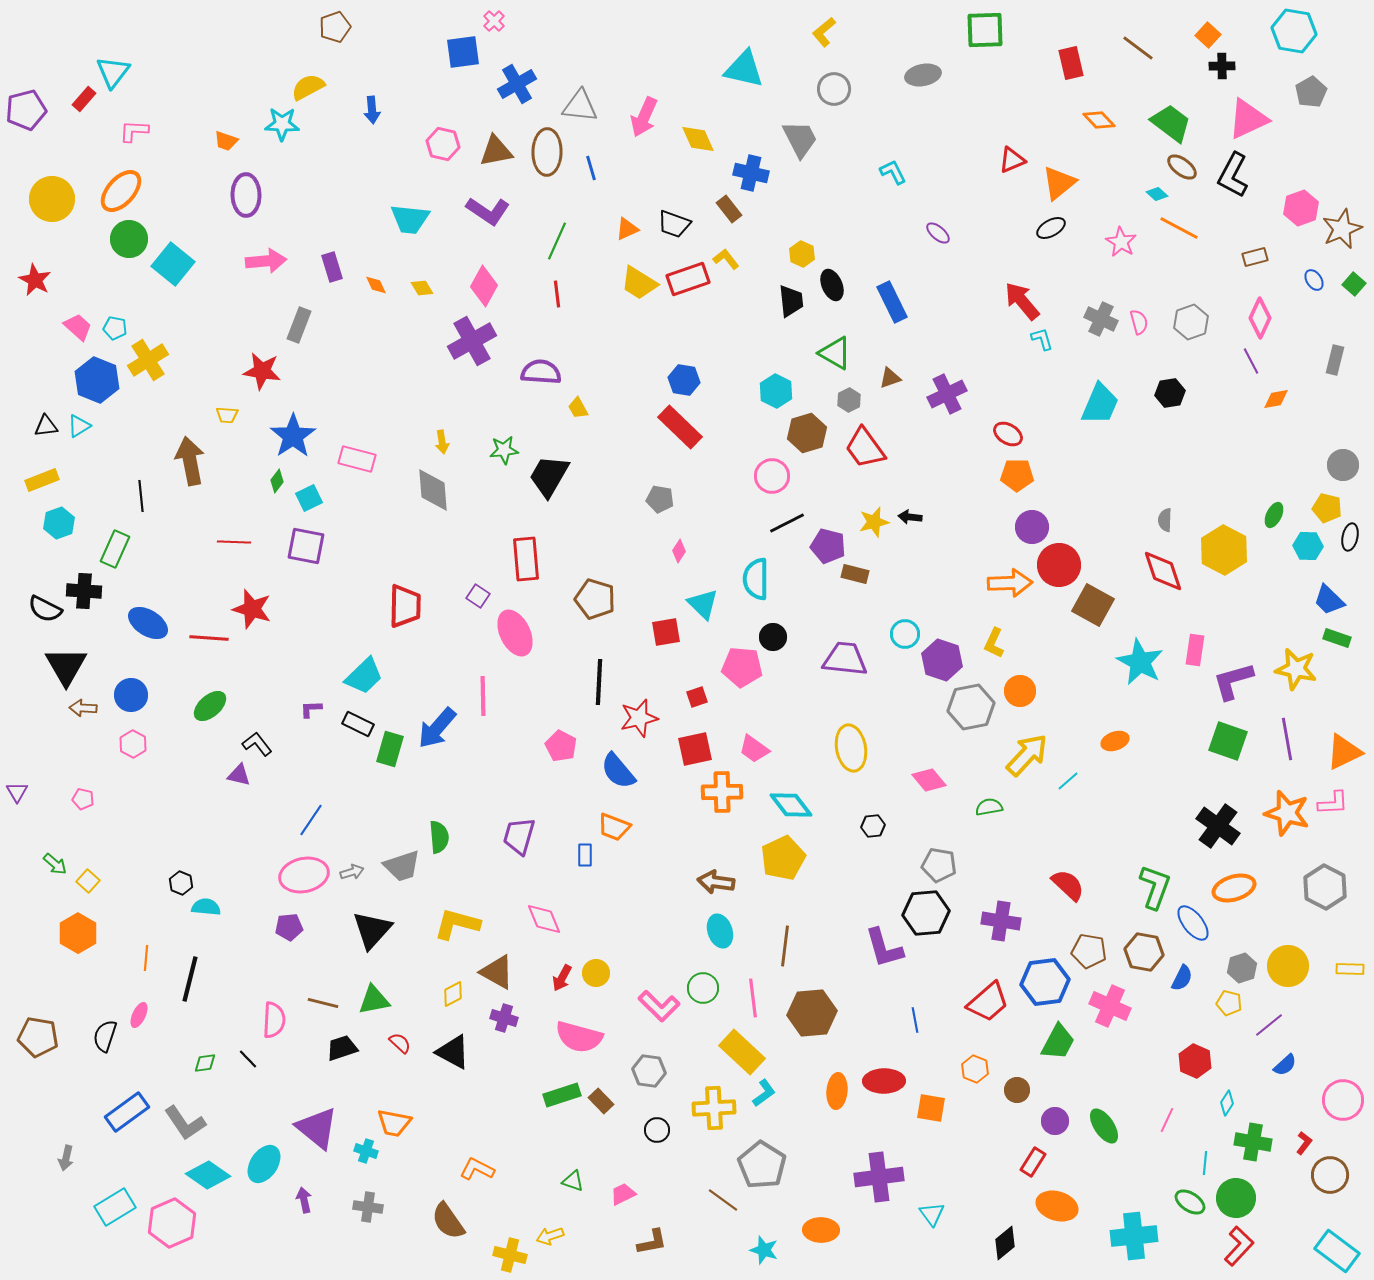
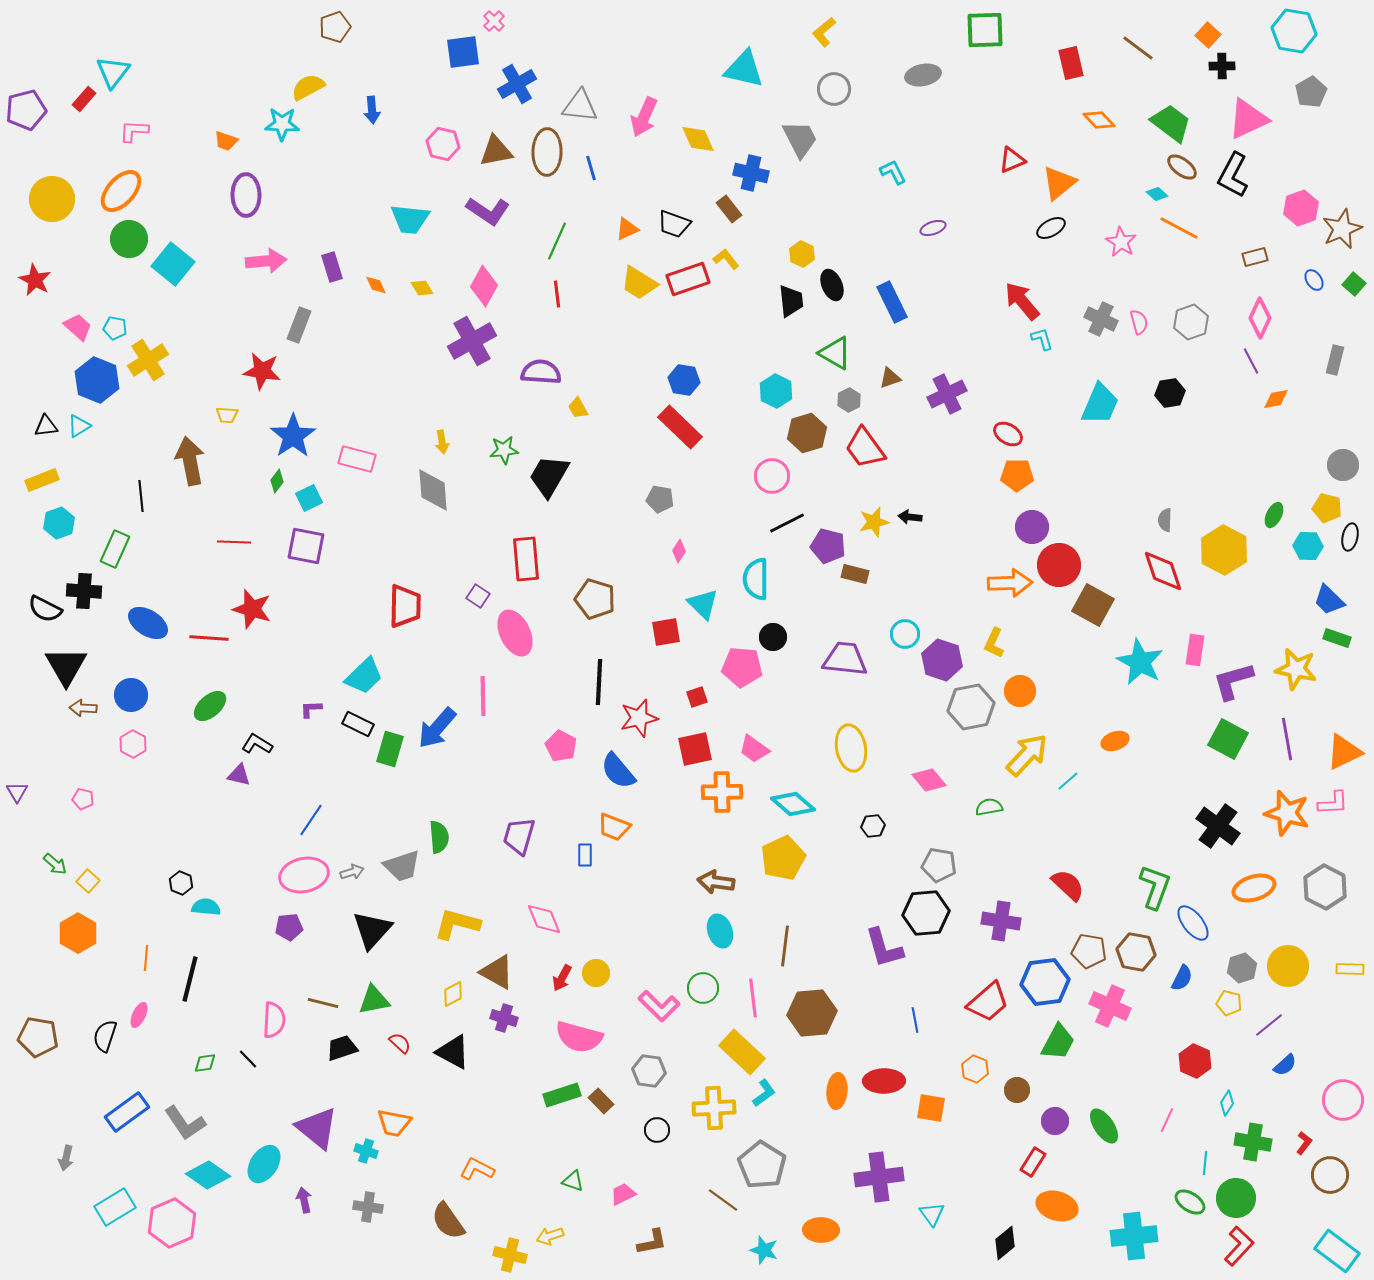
purple ellipse at (938, 233): moved 5 px left, 5 px up; rotated 60 degrees counterclockwise
green square at (1228, 741): moved 2 px up; rotated 9 degrees clockwise
black L-shape at (257, 744): rotated 20 degrees counterclockwise
cyan diamond at (791, 805): moved 2 px right, 1 px up; rotated 12 degrees counterclockwise
orange ellipse at (1234, 888): moved 20 px right
brown hexagon at (1144, 952): moved 8 px left
